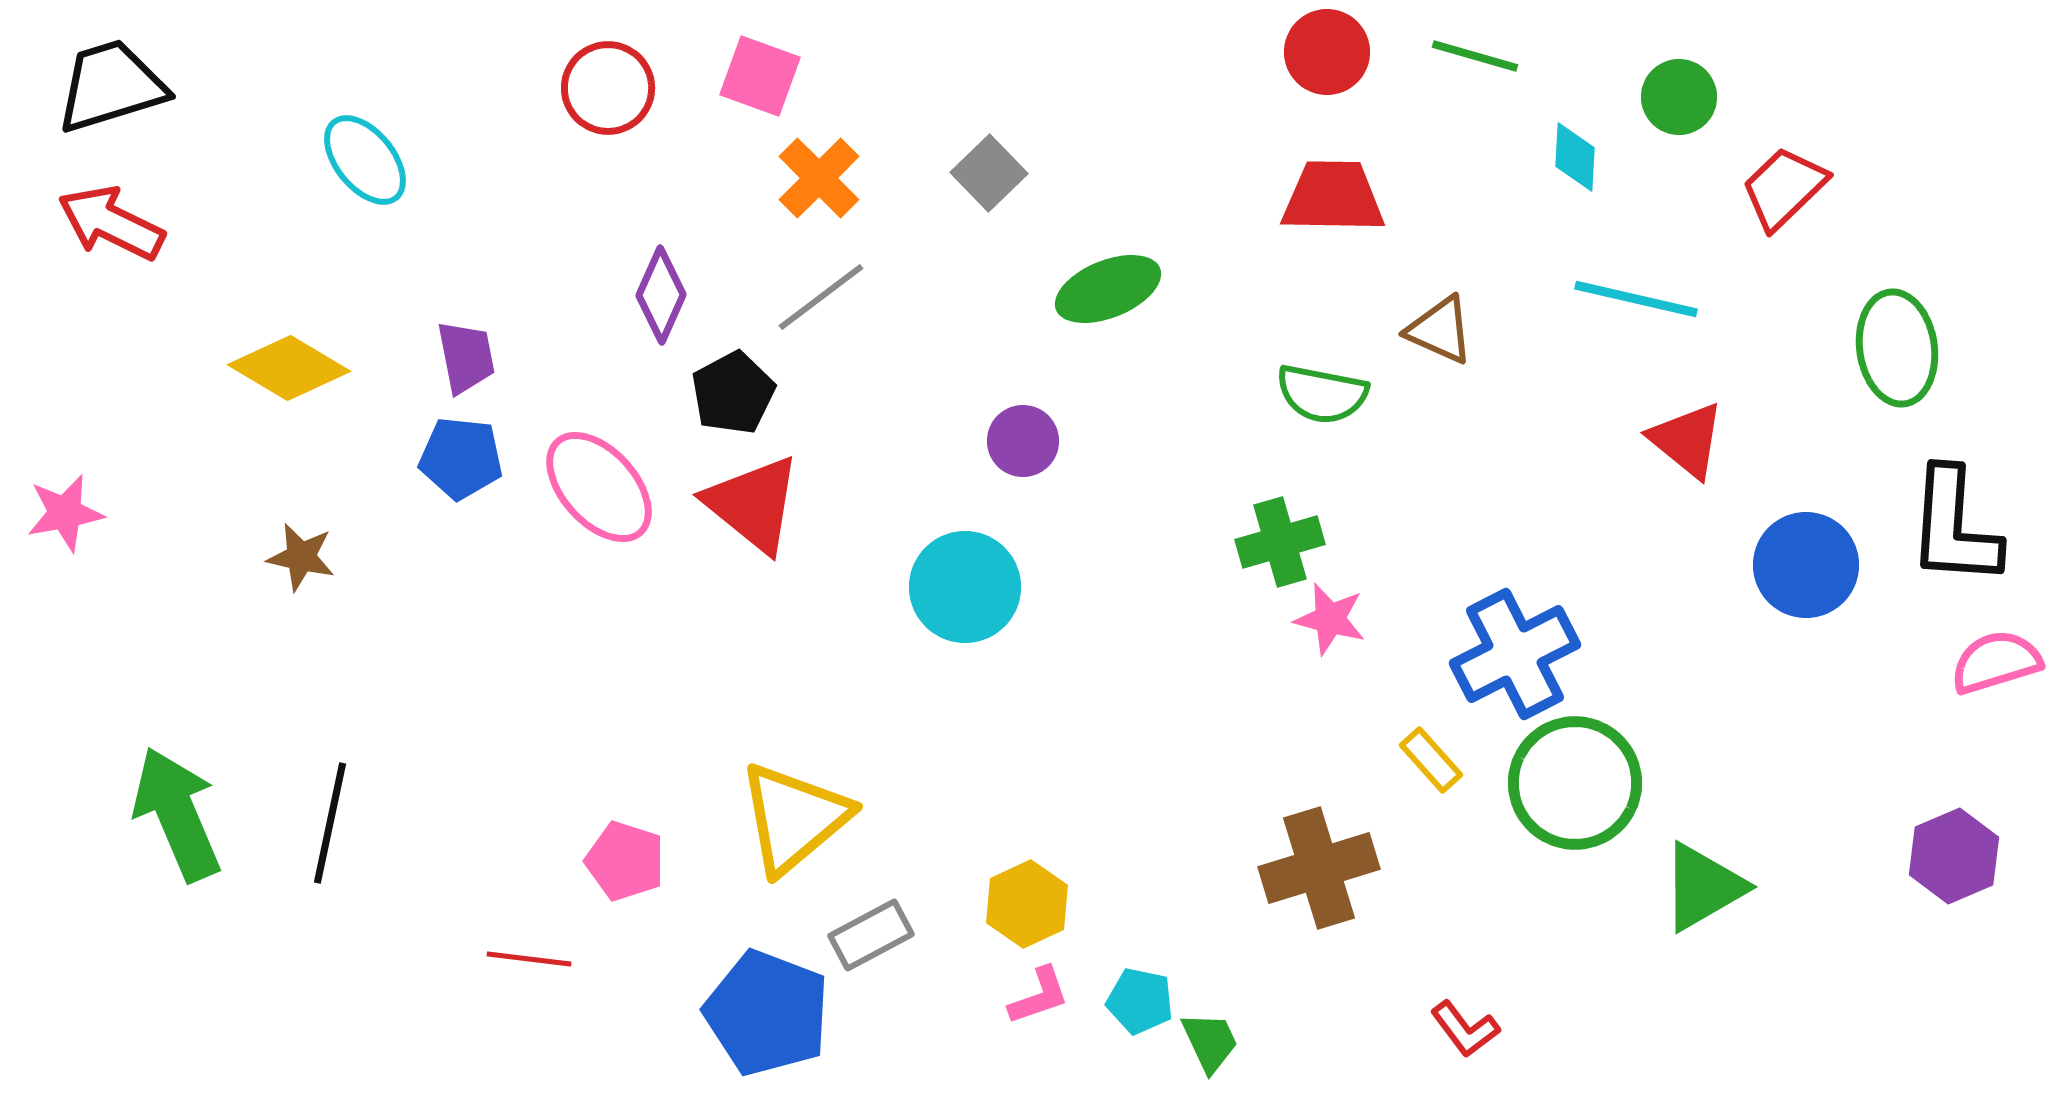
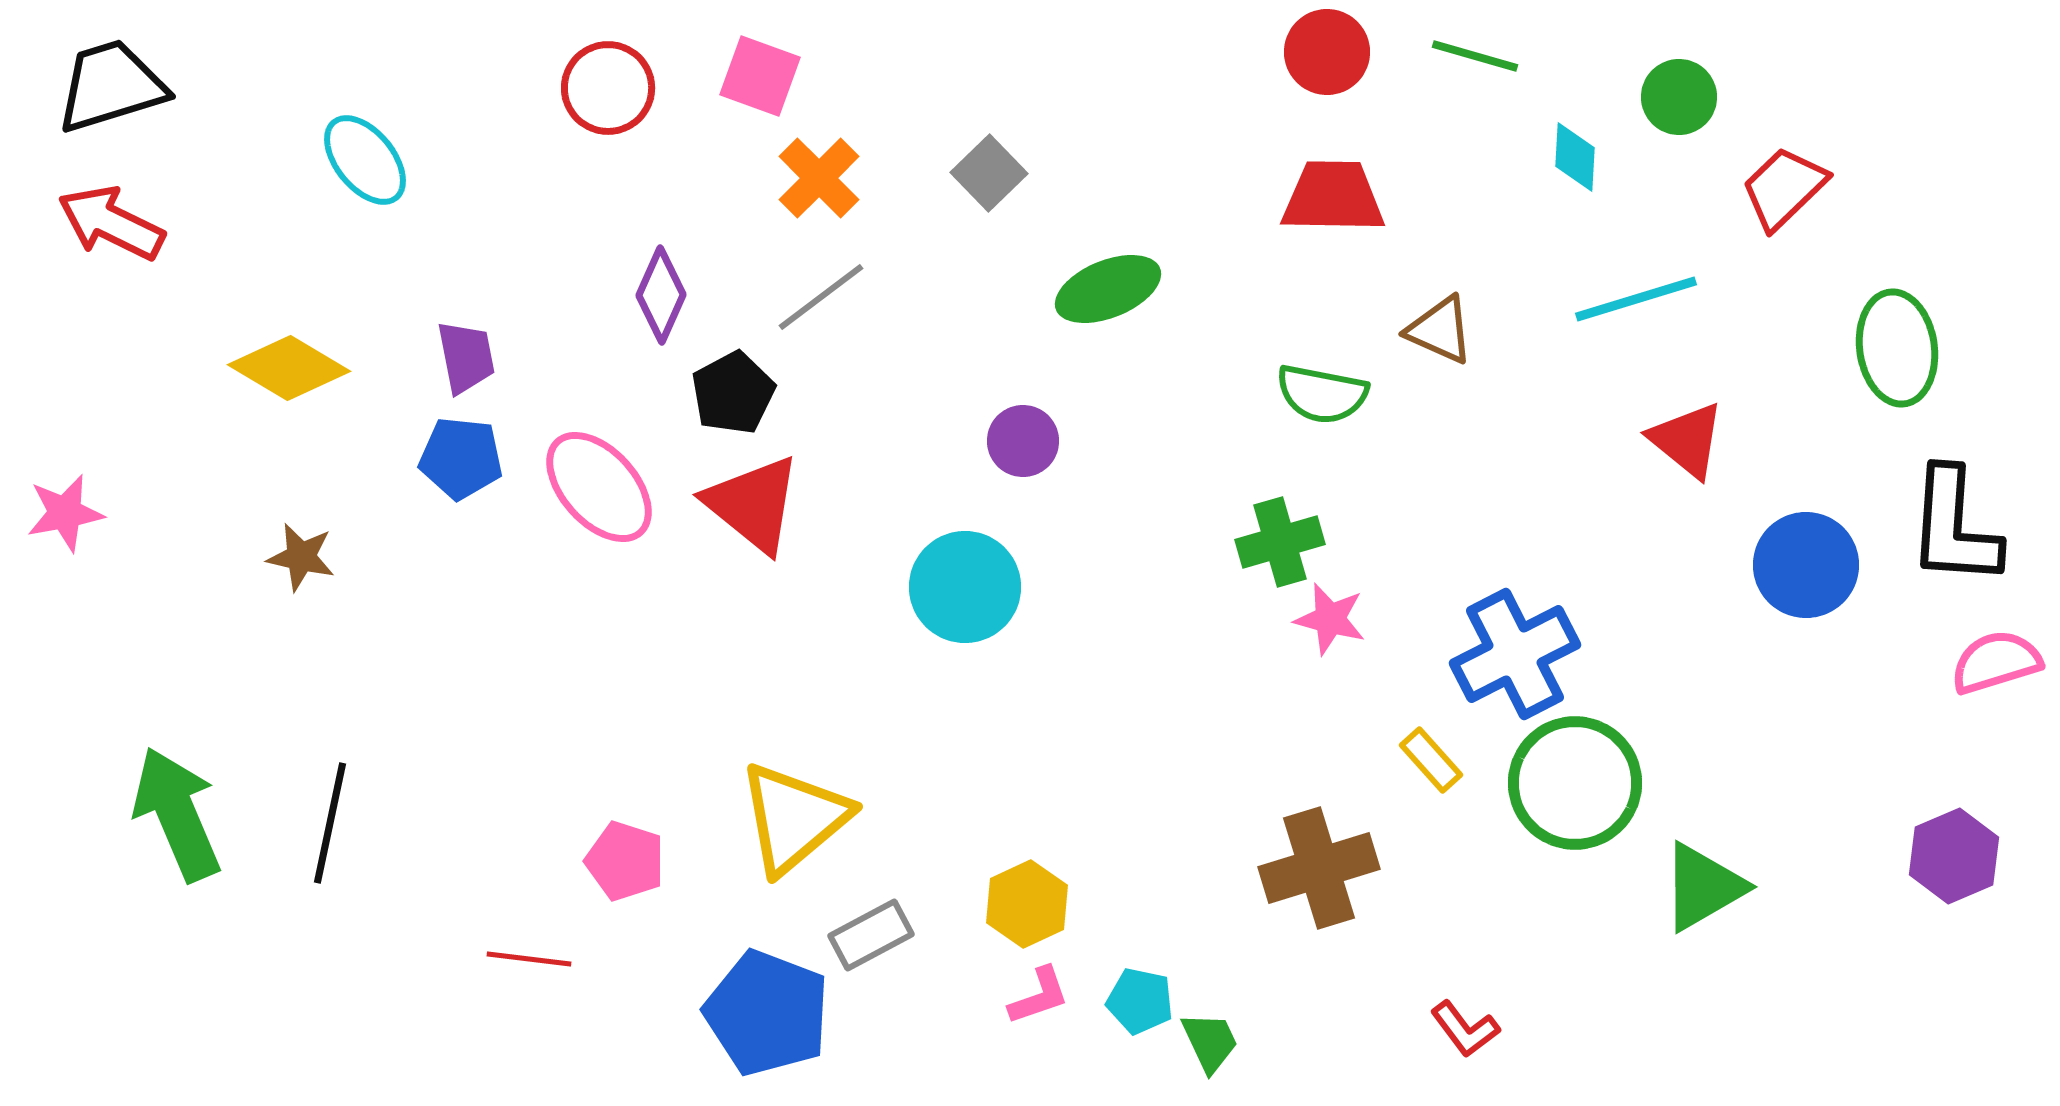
cyan line at (1636, 299): rotated 30 degrees counterclockwise
